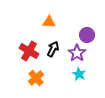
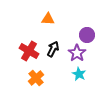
orange triangle: moved 1 px left, 3 px up
